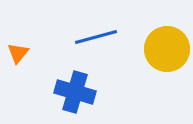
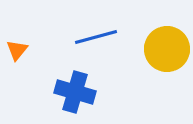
orange triangle: moved 1 px left, 3 px up
